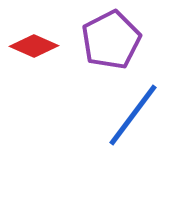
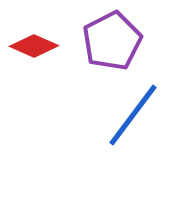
purple pentagon: moved 1 px right, 1 px down
